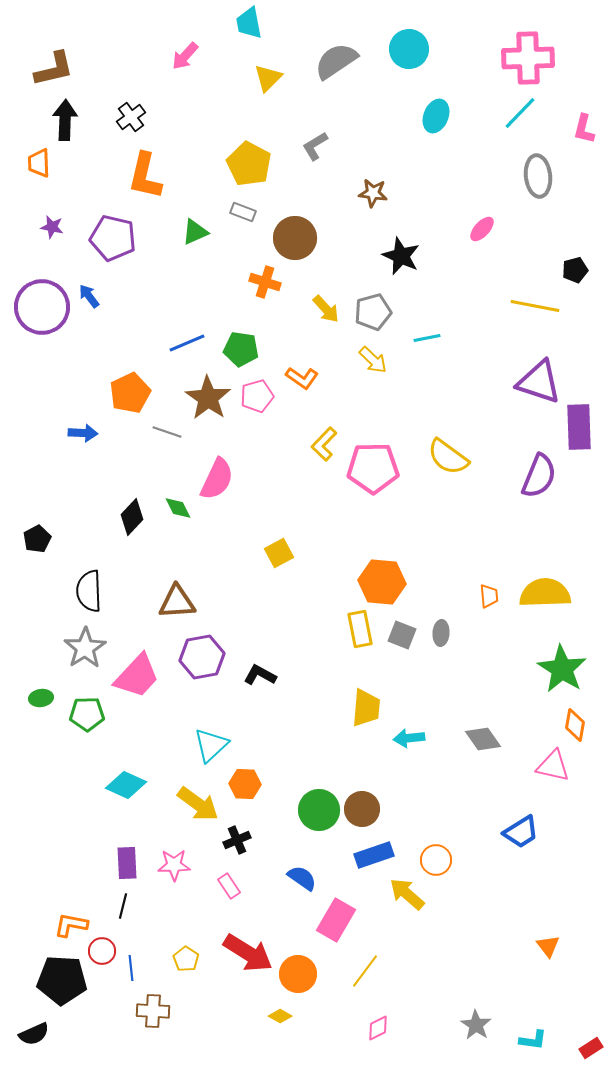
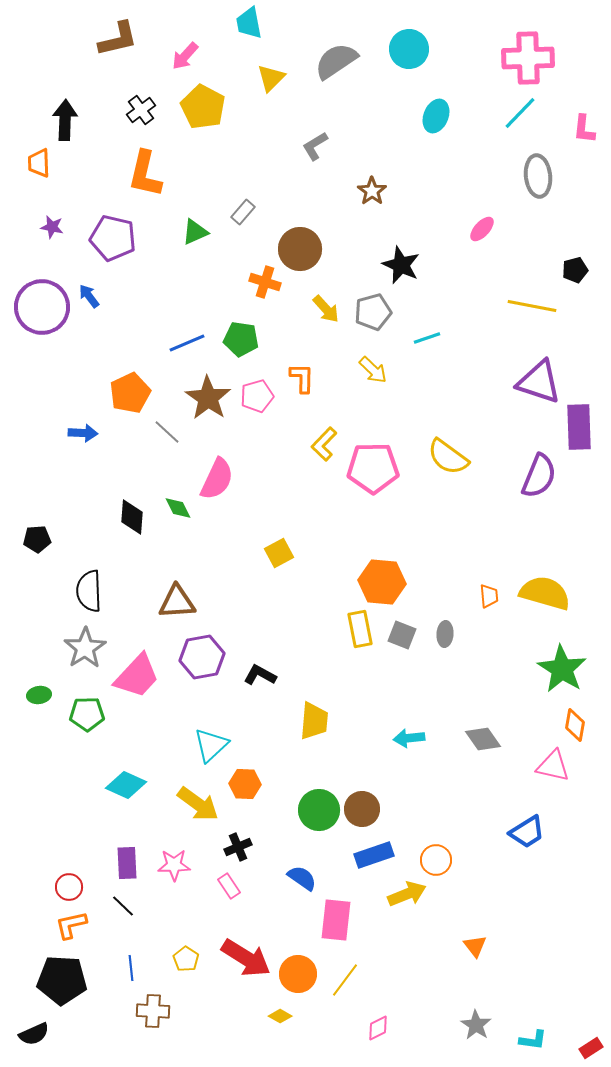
brown L-shape at (54, 69): moved 64 px right, 30 px up
yellow triangle at (268, 78): moved 3 px right
black cross at (131, 117): moved 10 px right, 7 px up
pink L-shape at (584, 129): rotated 8 degrees counterclockwise
yellow pentagon at (249, 164): moved 46 px left, 57 px up
orange L-shape at (145, 176): moved 2 px up
brown star at (373, 193): moved 1 px left, 2 px up; rotated 28 degrees clockwise
gray rectangle at (243, 212): rotated 70 degrees counterclockwise
brown circle at (295, 238): moved 5 px right, 11 px down
black star at (401, 256): moved 9 px down
yellow line at (535, 306): moved 3 px left
cyan line at (427, 338): rotated 8 degrees counterclockwise
green pentagon at (241, 349): moved 10 px up
yellow arrow at (373, 360): moved 10 px down
orange L-shape at (302, 378): rotated 124 degrees counterclockwise
gray line at (167, 432): rotated 24 degrees clockwise
black diamond at (132, 517): rotated 39 degrees counterclockwise
black pentagon at (37, 539): rotated 24 degrees clockwise
yellow semicircle at (545, 593): rotated 18 degrees clockwise
gray ellipse at (441, 633): moved 4 px right, 1 px down
green ellipse at (41, 698): moved 2 px left, 3 px up
yellow trapezoid at (366, 708): moved 52 px left, 13 px down
blue trapezoid at (521, 832): moved 6 px right
black cross at (237, 840): moved 1 px right, 7 px down
yellow arrow at (407, 894): rotated 117 degrees clockwise
black line at (123, 906): rotated 60 degrees counterclockwise
pink rectangle at (336, 920): rotated 24 degrees counterclockwise
orange L-shape at (71, 925): rotated 24 degrees counterclockwise
orange triangle at (548, 946): moved 73 px left
red circle at (102, 951): moved 33 px left, 64 px up
red arrow at (248, 953): moved 2 px left, 5 px down
yellow line at (365, 971): moved 20 px left, 9 px down
